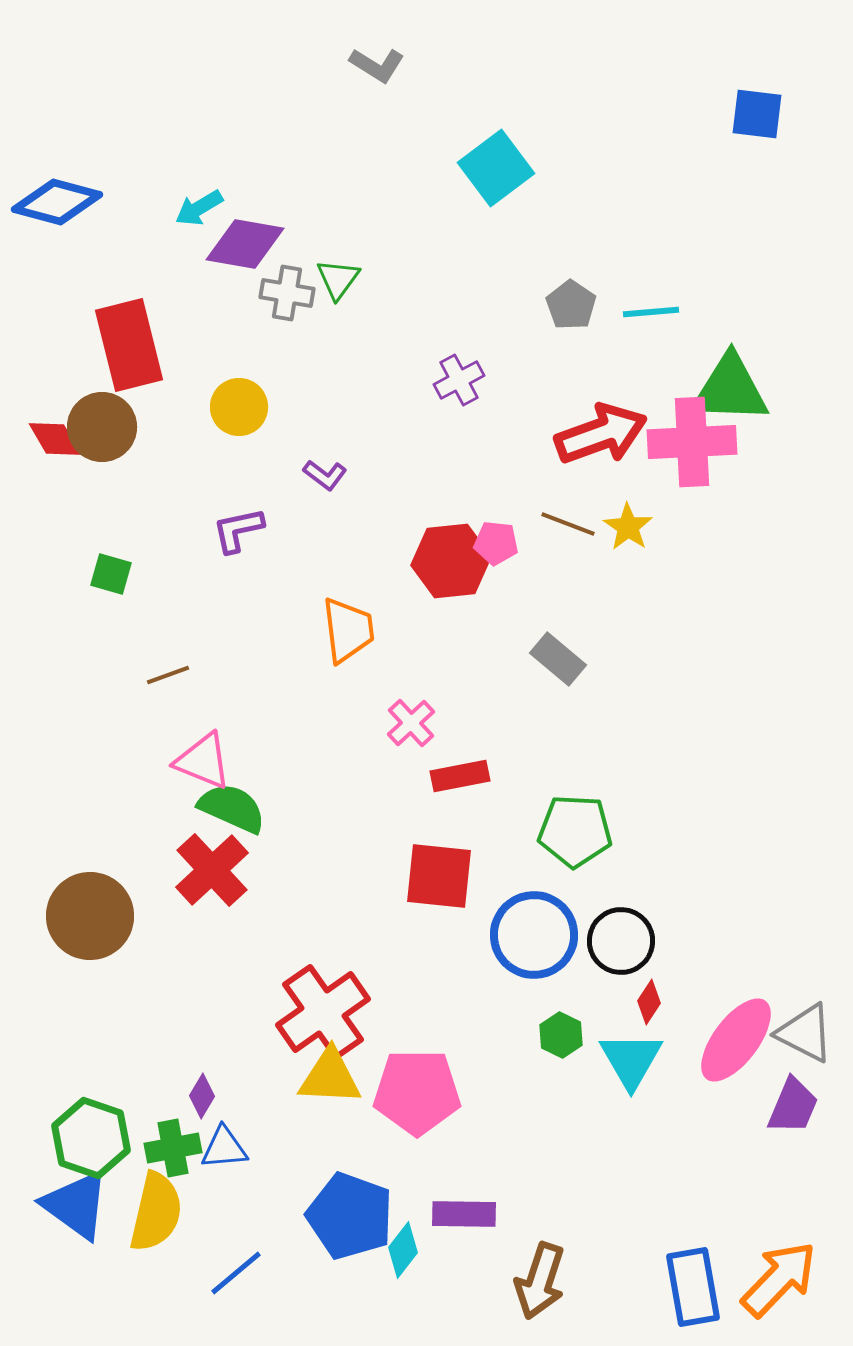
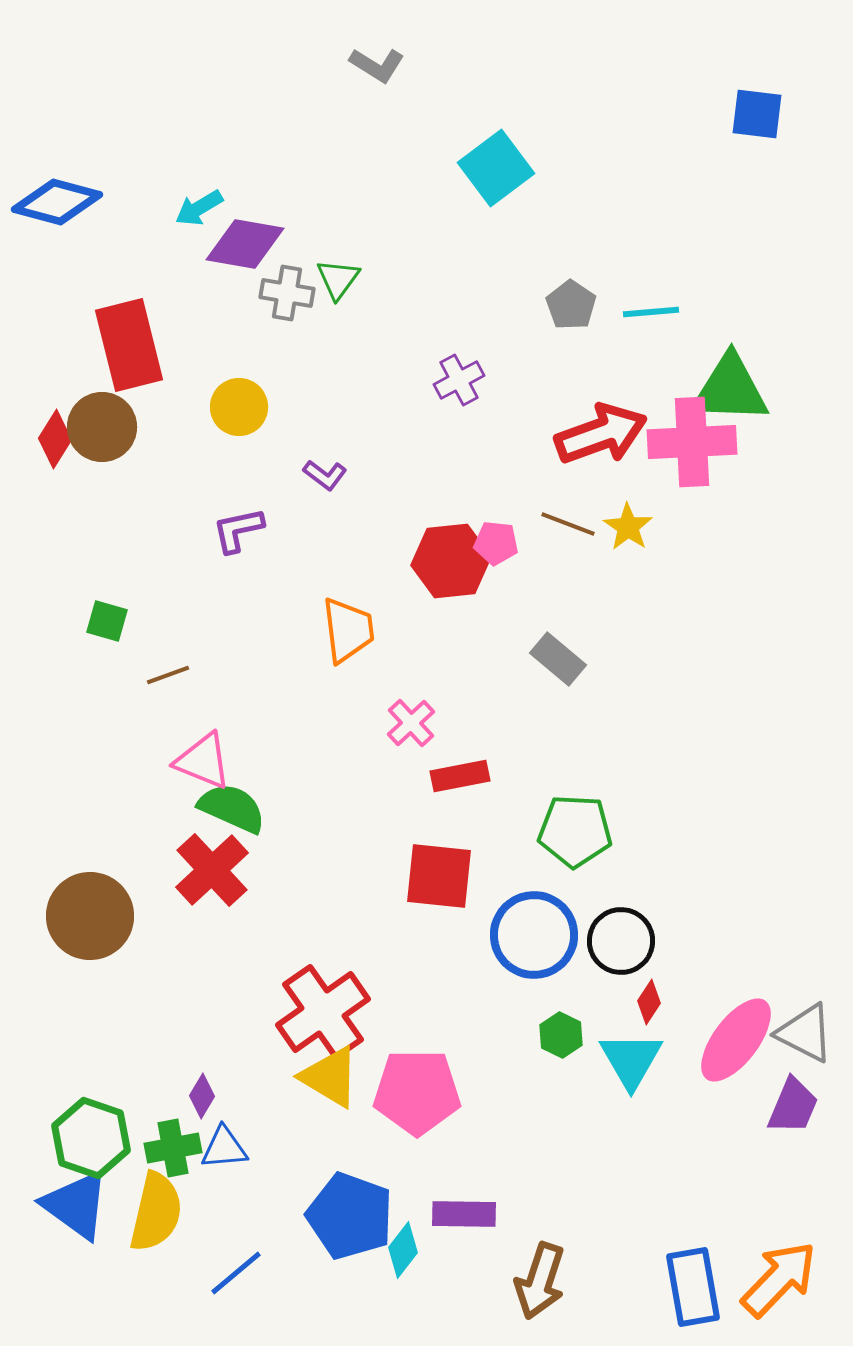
red diamond at (55, 439): rotated 62 degrees clockwise
green square at (111, 574): moved 4 px left, 47 px down
yellow triangle at (330, 1077): rotated 28 degrees clockwise
